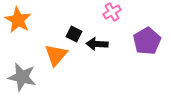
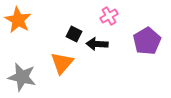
pink cross: moved 3 px left, 4 px down
orange triangle: moved 6 px right, 8 px down
